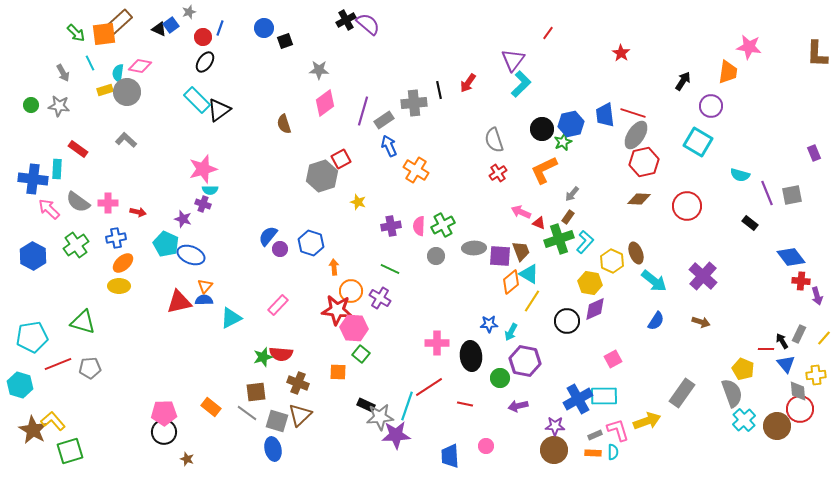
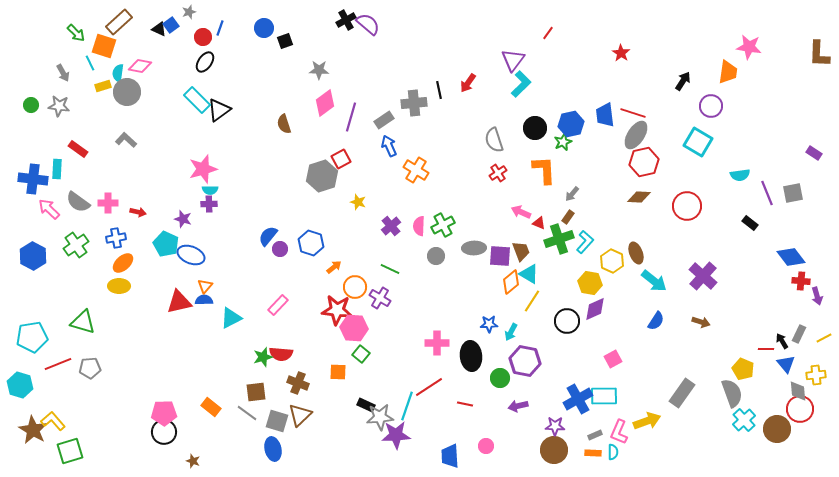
orange square at (104, 34): moved 12 px down; rotated 25 degrees clockwise
brown L-shape at (817, 54): moved 2 px right
yellow rectangle at (105, 90): moved 2 px left, 4 px up
purple line at (363, 111): moved 12 px left, 6 px down
black circle at (542, 129): moved 7 px left, 1 px up
purple rectangle at (814, 153): rotated 35 degrees counterclockwise
orange L-shape at (544, 170): rotated 112 degrees clockwise
cyan semicircle at (740, 175): rotated 24 degrees counterclockwise
gray square at (792, 195): moved 1 px right, 2 px up
brown diamond at (639, 199): moved 2 px up
purple cross at (203, 204): moved 6 px right; rotated 21 degrees counterclockwise
purple cross at (391, 226): rotated 30 degrees counterclockwise
orange arrow at (334, 267): rotated 56 degrees clockwise
orange circle at (351, 291): moved 4 px right, 4 px up
yellow line at (824, 338): rotated 21 degrees clockwise
brown circle at (777, 426): moved 3 px down
pink L-shape at (618, 430): moved 1 px right, 2 px down; rotated 140 degrees counterclockwise
brown star at (187, 459): moved 6 px right, 2 px down
